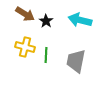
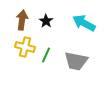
brown arrow: moved 3 px left, 6 px down; rotated 114 degrees counterclockwise
cyan arrow: moved 4 px right, 3 px down; rotated 15 degrees clockwise
green line: rotated 21 degrees clockwise
gray trapezoid: rotated 90 degrees counterclockwise
